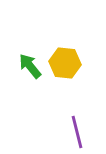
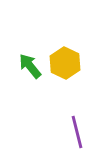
yellow hexagon: rotated 20 degrees clockwise
